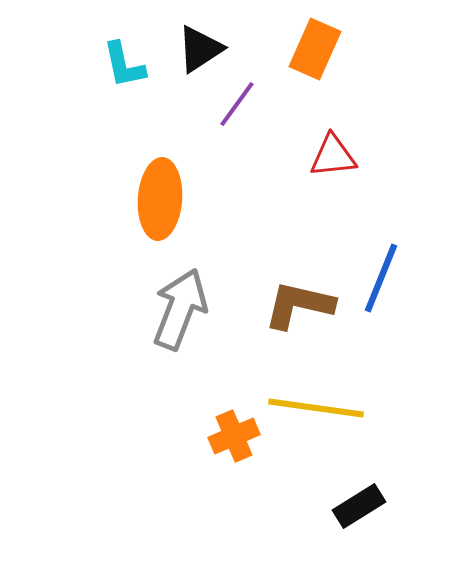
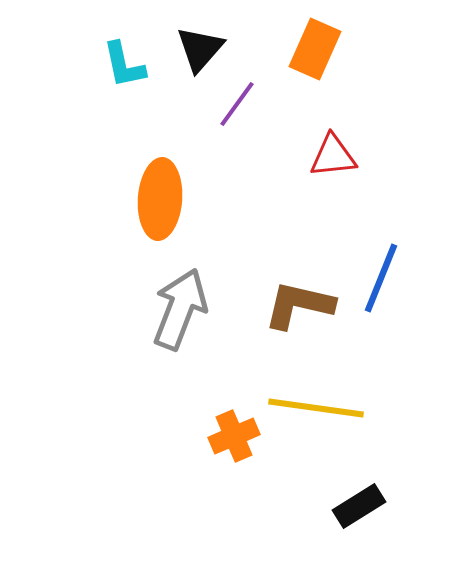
black triangle: rotated 16 degrees counterclockwise
